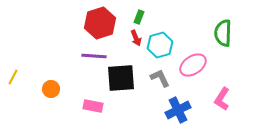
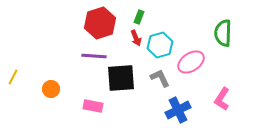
pink ellipse: moved 2 px left, 3 px up
